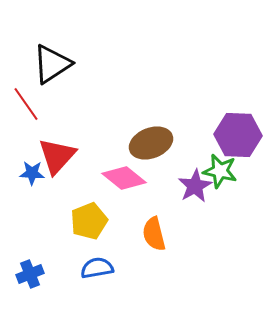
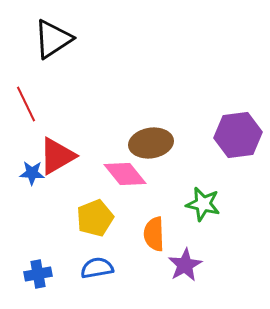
black triangle: moved 1 px right, 25 px up
red line: rotated 9 degrees clockwise
purple hexagon: rotated 9 degrees counterclockwise
brown ellipse: rotated 12 degrees clockwise
red triangle: rotated 18 degrees clockwise
green star: moved 17 px left, 33 px down
pink diamond: moved 1 px right, 4 px up; rotated 12 degrees clockwise
purple star: moved 10 px left, 79 px down
yellow pentagon: moved 6 px right, 3 px up
orange semicircle: rotated 12 degrees clockwise
blue cross: moved 8 px right; rotated 12 degrees clockwise
